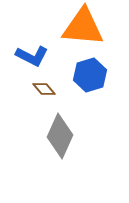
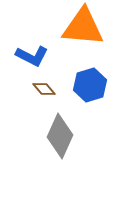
blue hexagon: moved 10 px down
